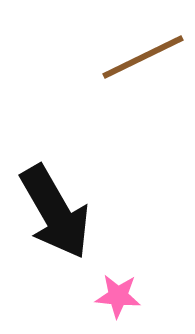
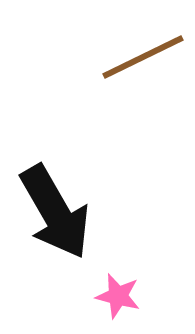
pink star: rotated 9 degrees clockwise
